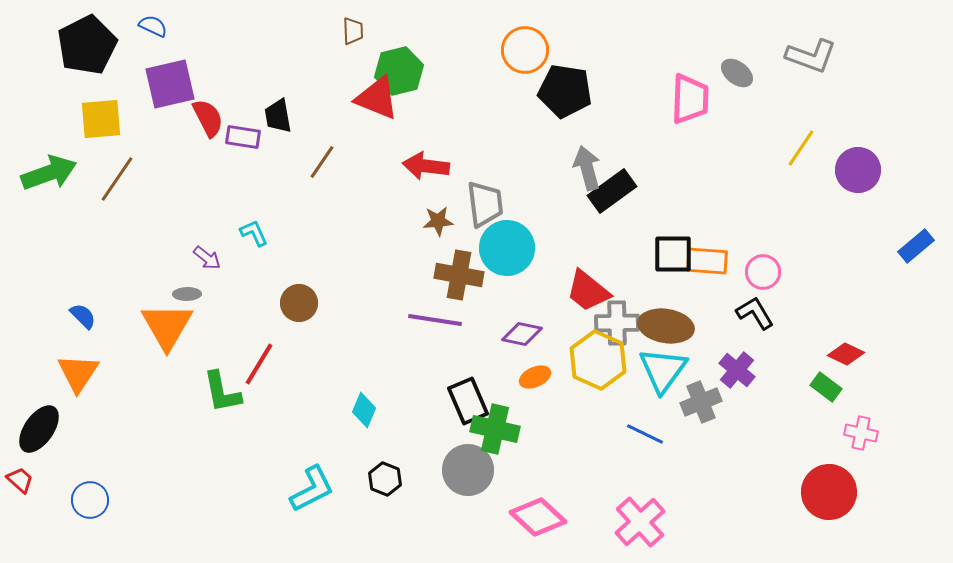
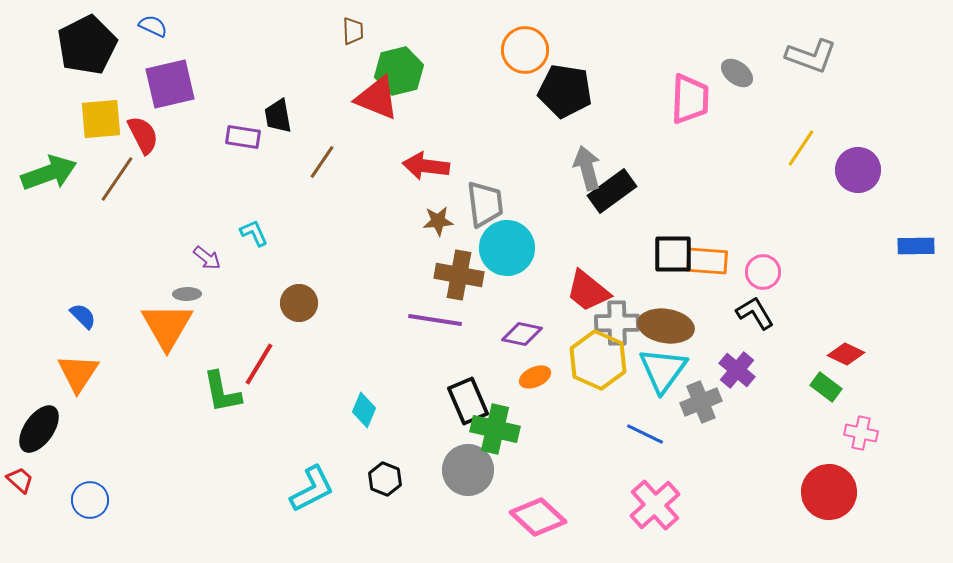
red semicircle at (208, 118): moved 65 px left, 17 px down
blue rectangle at (916, 246): rotated 39 degrees clockwise
pink cross at (640, 522): moved 15 px right, 17 px up
